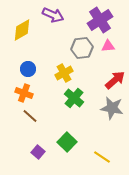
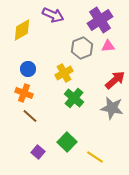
gray hexagon: rotated 15 degrees counterclockwise
yellow line: moved 7 px left
